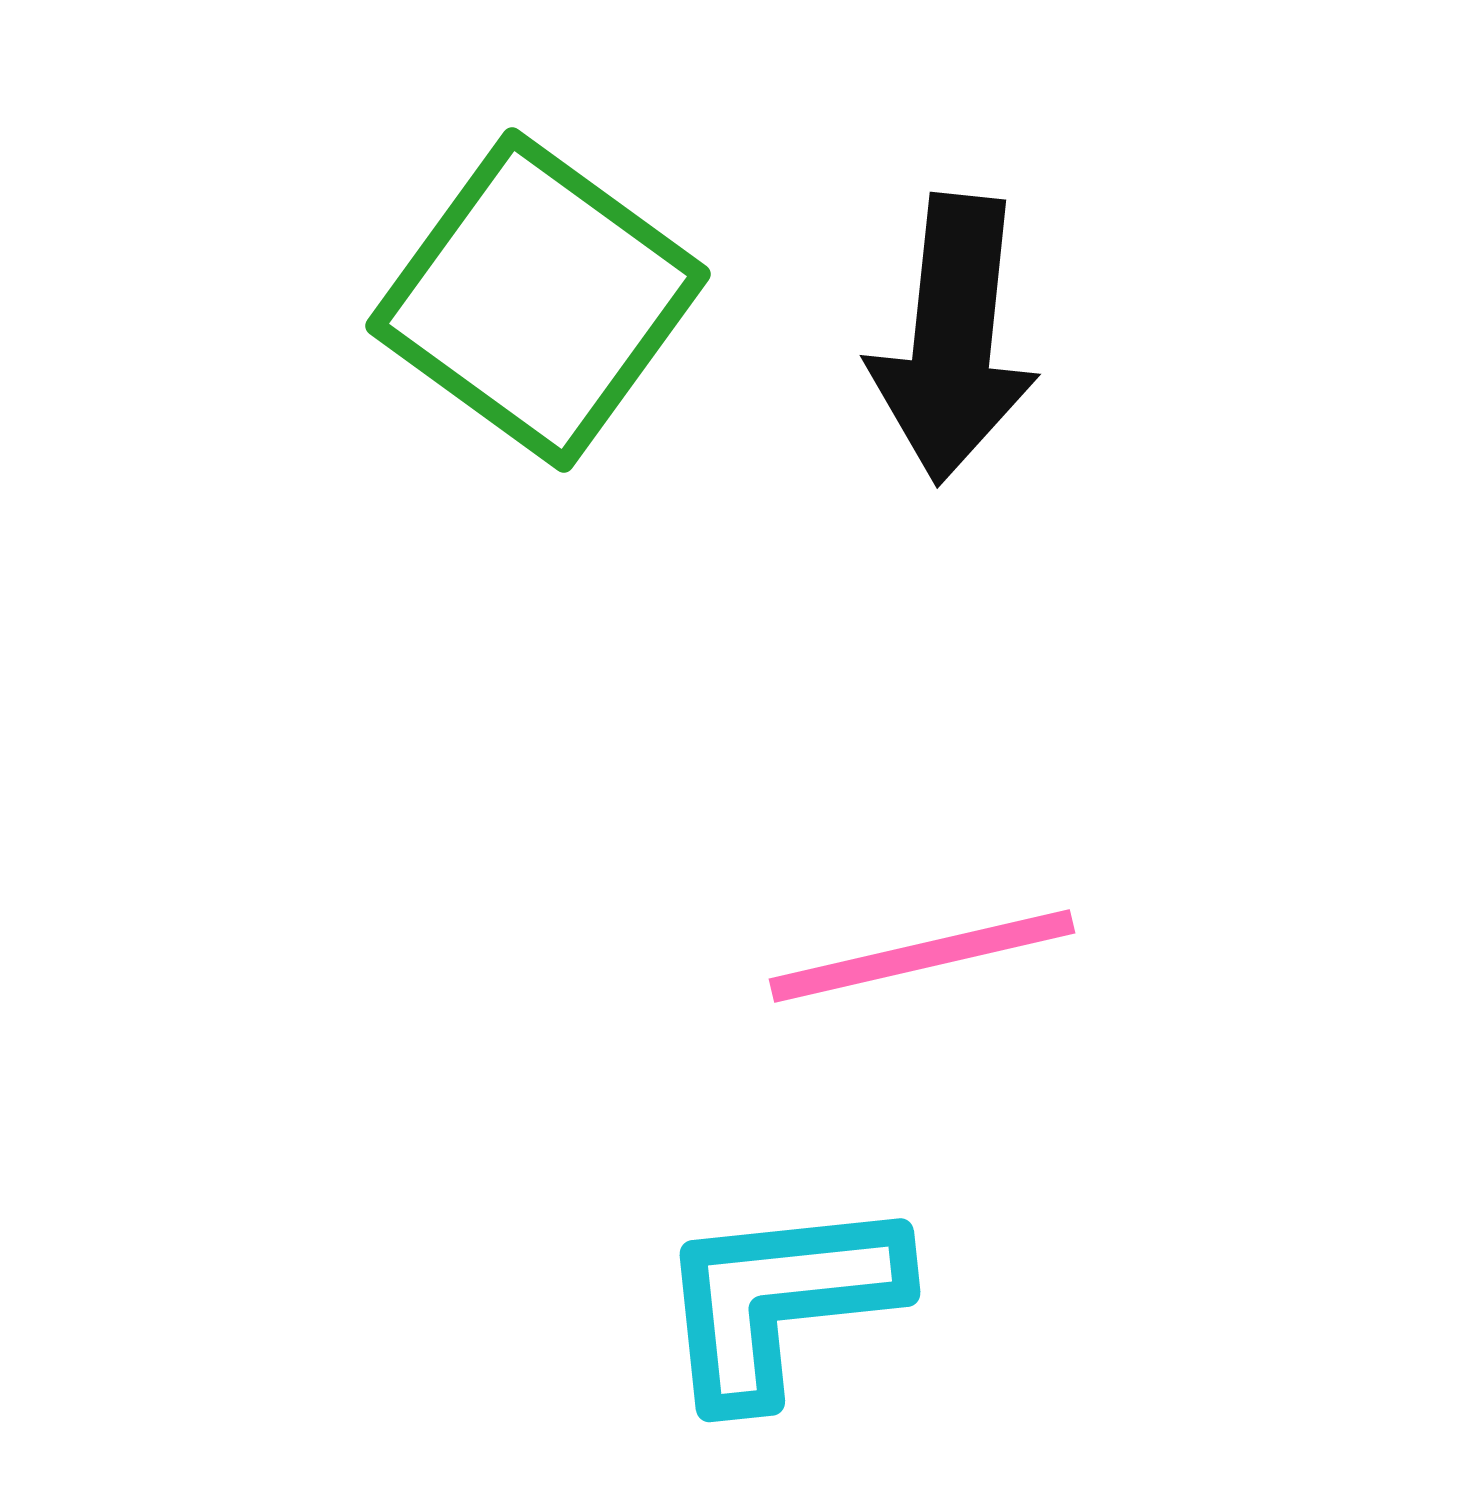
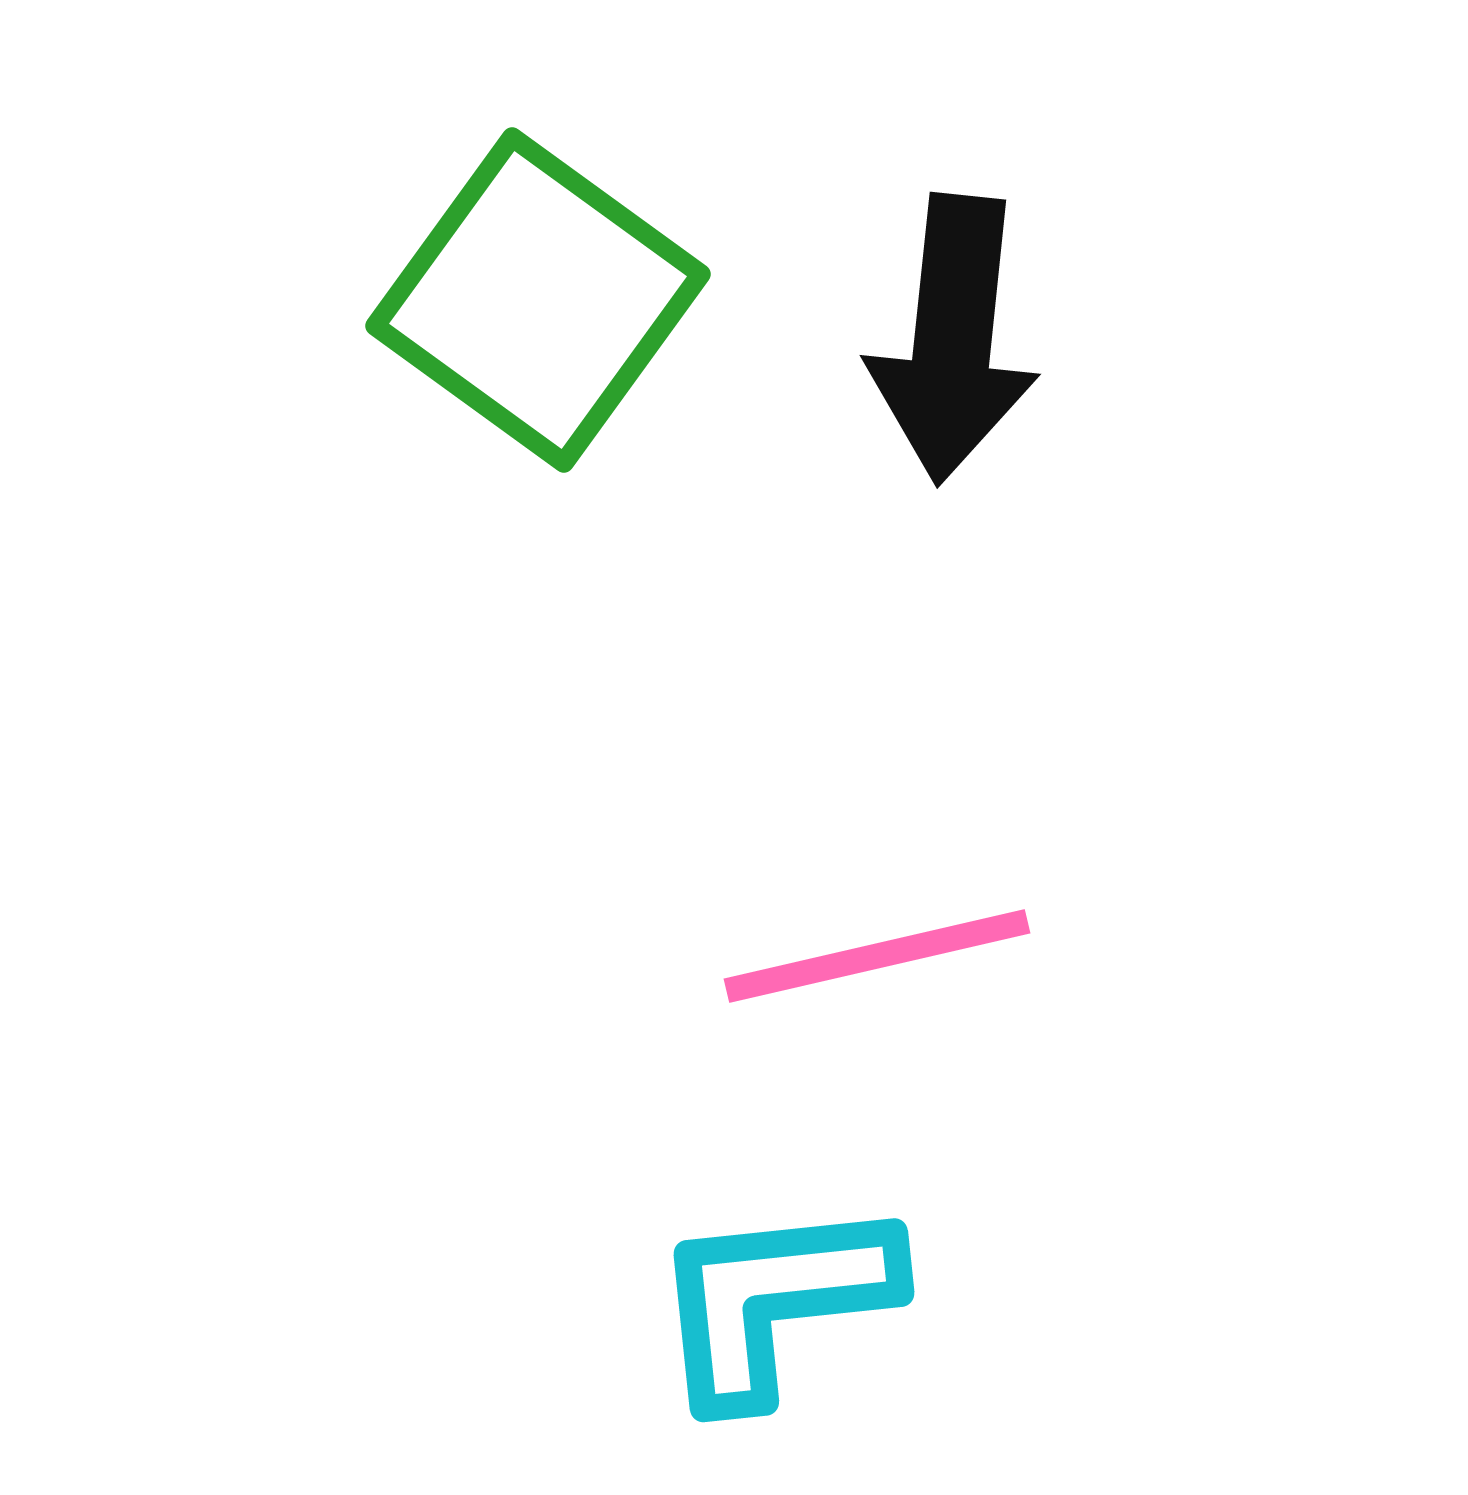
pink line: moved 45 px left
cyan L-shape: moved 6 px left
